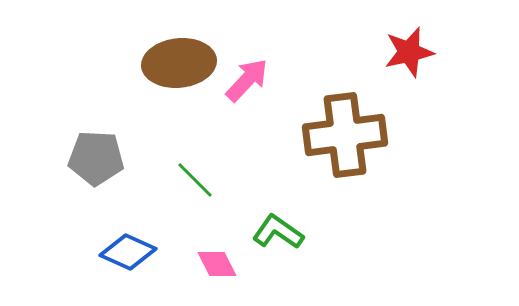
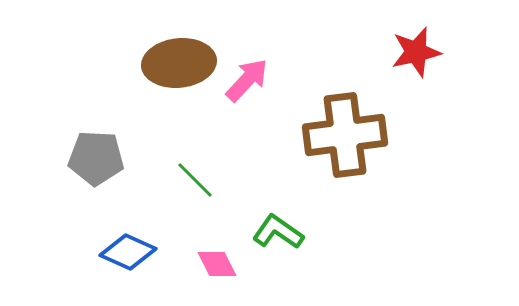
red star: moved 7 px right
